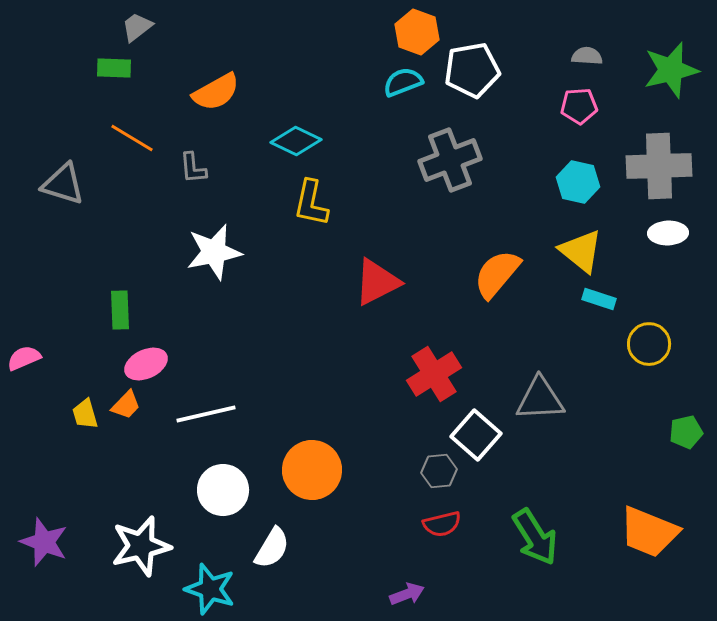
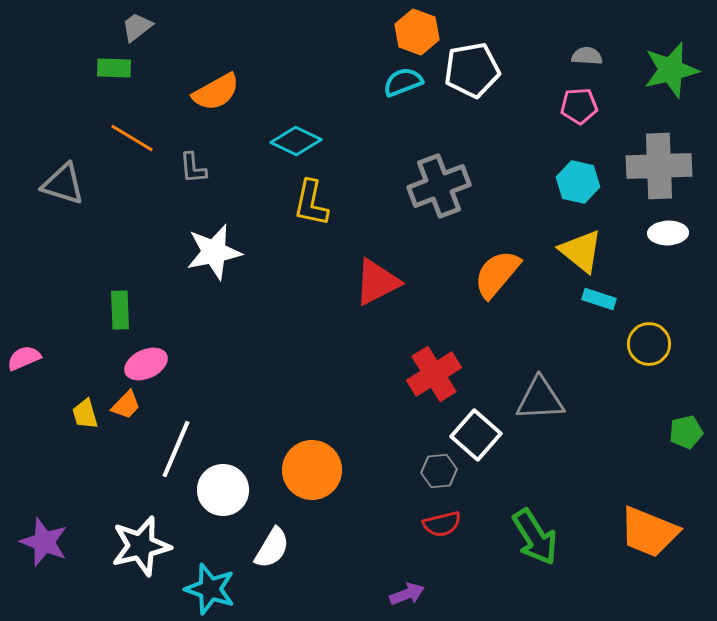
gray cross at (450, 160): moved 11 px left, 26 px down
white line at (206, 414): moved 30 px left, 35 px down; rotated 54 degrees counterclockwise
